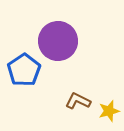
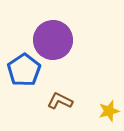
purple circle: moved 5 px left, 1 px up
brown L-shape: moved 18 px left
